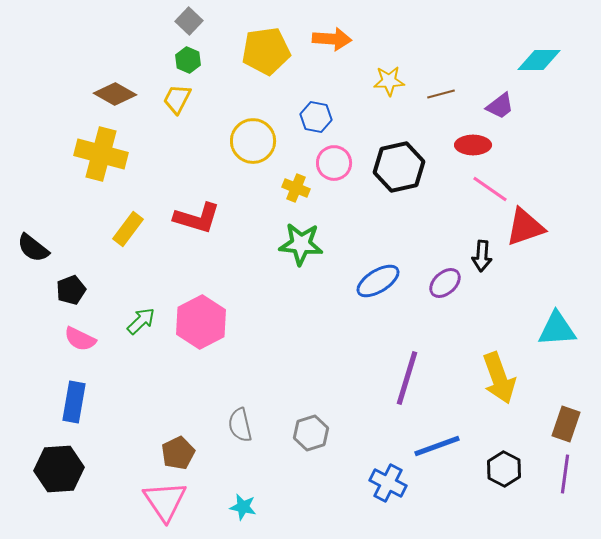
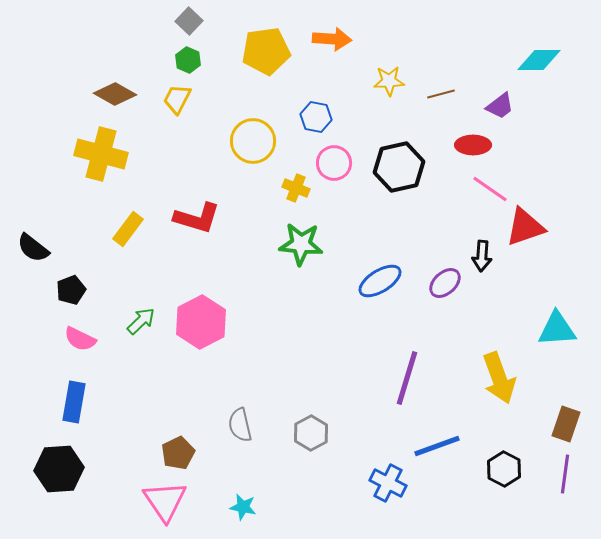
blue ellipse at (378, 281): moved 2 px right
gray hexagon at (311, 433): rotated 12 degrees counterclockwise
